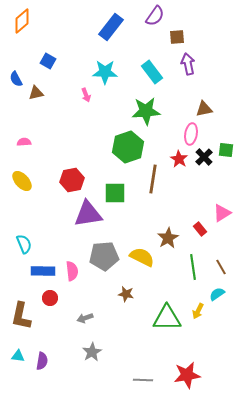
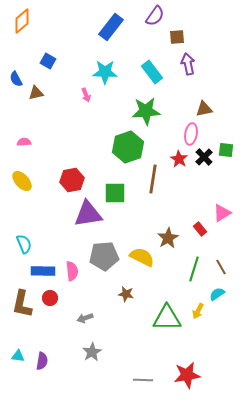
green line at (193, 267): moved 1 px right, 2 px down; rotated 25 degrees clockwise
brown L-shape at (21, 316): moved 1 px right, 12 px up
